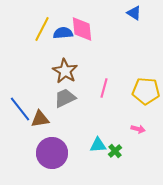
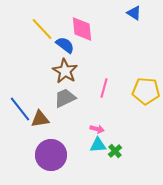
yellow line: rotated 70 degrees counterclockwise
blue semicircle: moved 2 px right, 12 px down; rotated 42 degrees clockwise
pink arrow: moved 41 px left
purple circle: moved 1 px left, 2 px down
